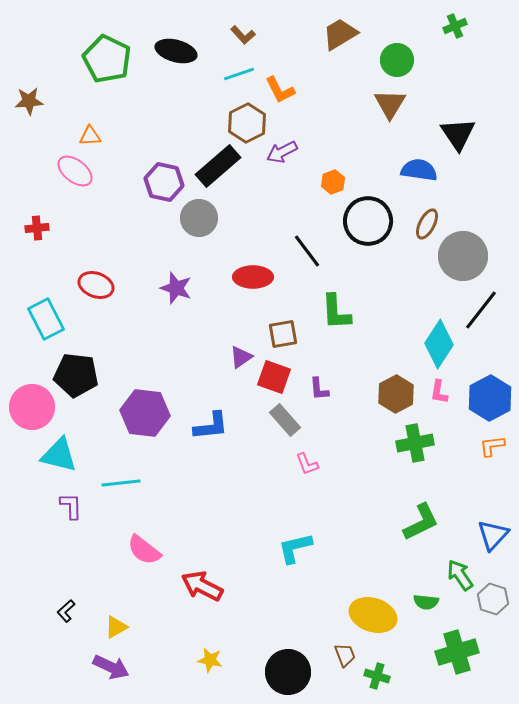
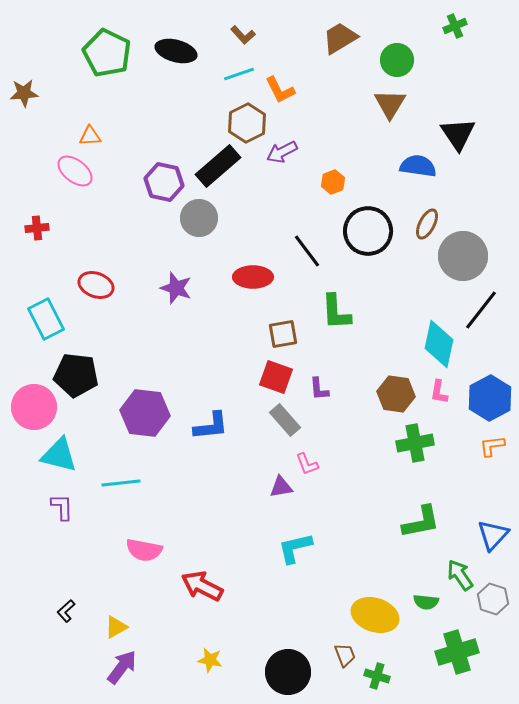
brown trapezoid at (340, 34): moved 4 px down
green pentagon at (107, 59): moved 6 px up
brown star at (29, 101): moved 5 px left, 8 px up
blue semicircle at (419, 170): moved 1 px left, 4 px up
black circle at (368, 221): moved 10 px down
cyan diamond at (439, 344): rotated 21 degrees counterclockwise
purple triangle at (241, 357): moved 40 px right, 130 px down; rotated 25 degrees clockwise
red square at (274, 377): moved 2 px right
brown hexagon at (396, 394): rotated 24 degrees counterclockwise
pink circle at (32, 407): moved 2 px right
purple L-shape at (71, 506): moved 9 px left, 1 px down
green L-shape at (421, 522): rotated 15 degrees clockwise
pink semicircle at (144, 550): rotated 27 degrees counterclockwise
yellow ellipse at (373, 615): moved 2 px right
purple arrow at (111, 667): moved 11 px right; rotated 78 degrees counterclockwise
